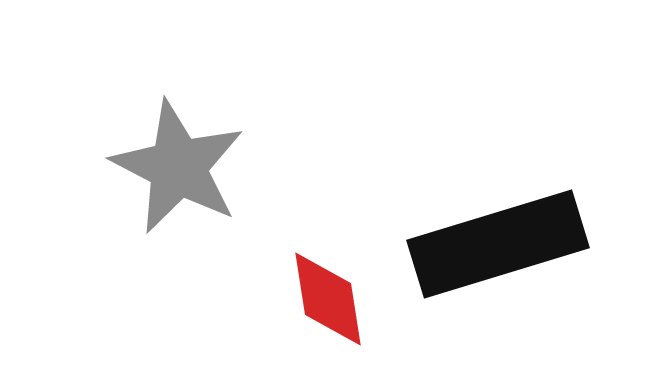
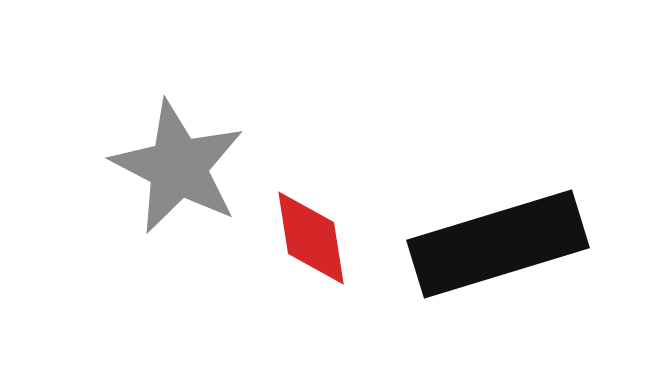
red diamond: moved 17 px left, 61 px up
